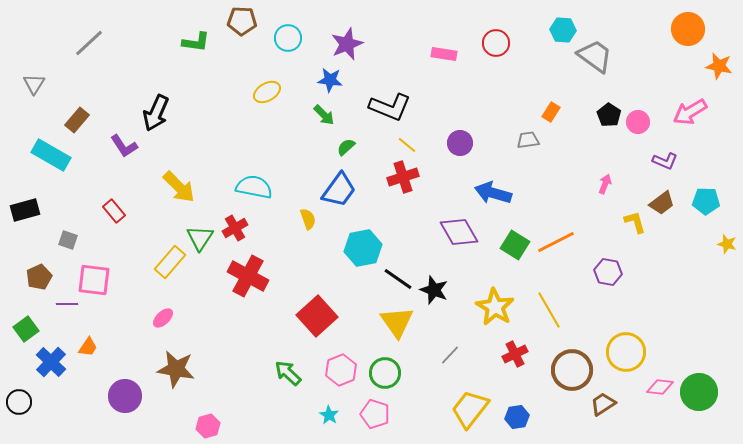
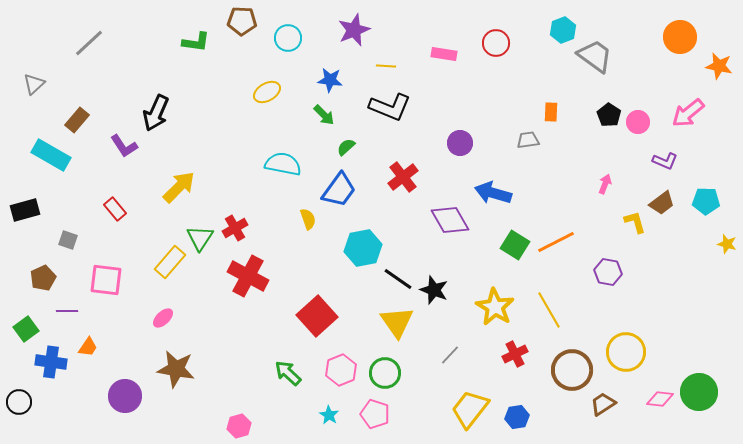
orange circle at (688, 29): moved 8 px left, 8 px down
cyan hexagon at (563, 30): rotated 25 degrees counterclockwise
purple star at (347, 44): moved 7 px right, 14 px up
gray triangle at (34, 84): rotated 15 degrees clockwise
orange rectangle at (551, 112): rotated 30 degrees counterclockwise
pink arrow at (690, 112): moved 2 px left, 1 px down; rotated 8 degrees counterclockwise
yellow line at (407, 145): moved 21 px left, 79 px up; rotated 36 degrees counterclockwise
red cross at (403, 177): rotated 20 degrees counterclockwise
yellow arrow at (179, 187): rotated 90 degrees counterclockwise
cyan semicircle at (254, 187): moved 29 px right, 23 px up
red rectangle at (114, 211): moved 1 px right, 2 px up
purple diamond at (459, 232): moved 9 px left, 12 px up
brown pentagon at (39, 277): moved 4 px right, 1 px down
pink square at (94, 280): moved 12 px right
purple line at (67, 304): moved 7 px down
blue cross at (51, 362): rotated 36 degrees counterclockwise
pink diamond at (660, 387): moved 12 px down
pink hexagon at (208, 426): moved 31 px right
